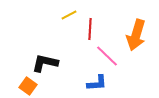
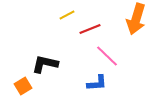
yellow line: moved 2 px left
red line: rotated 65 degrees clockwise
orange arrow: moved 16 px up
black L-shape: moved 1 px down
orange square: moved 5 px left; rotated 24 degrees clockwise
